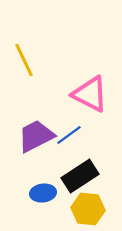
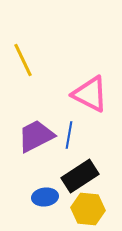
yellow line: moved 1 px left
blue line: rotated 44 degrees counterclockwise
blue ellipse: moved 2 px right, 4 px down
